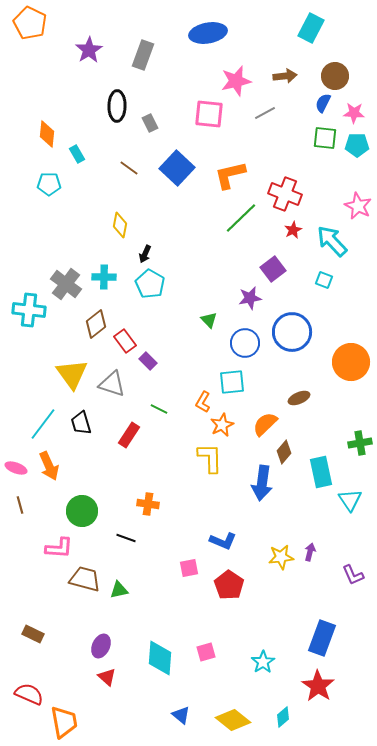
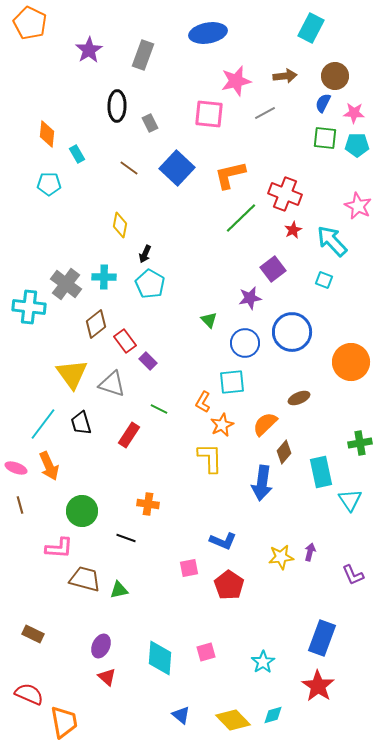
cyan cross at (29, 310): moved 3 px up
cyan diamond at (283, 717): moved 10 px left, 2 px up; rotated 25 degrees clockwise
yellow diamond at (233, 720): rotated 8 degrees clockwise
